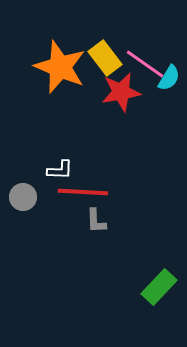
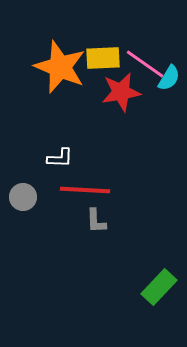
yellow rectangle: moved 2 px left; rotated 56 degrees counterclockwise
white L-shape: moved 12 px up
red line: moved 2 px right, 2 px up
